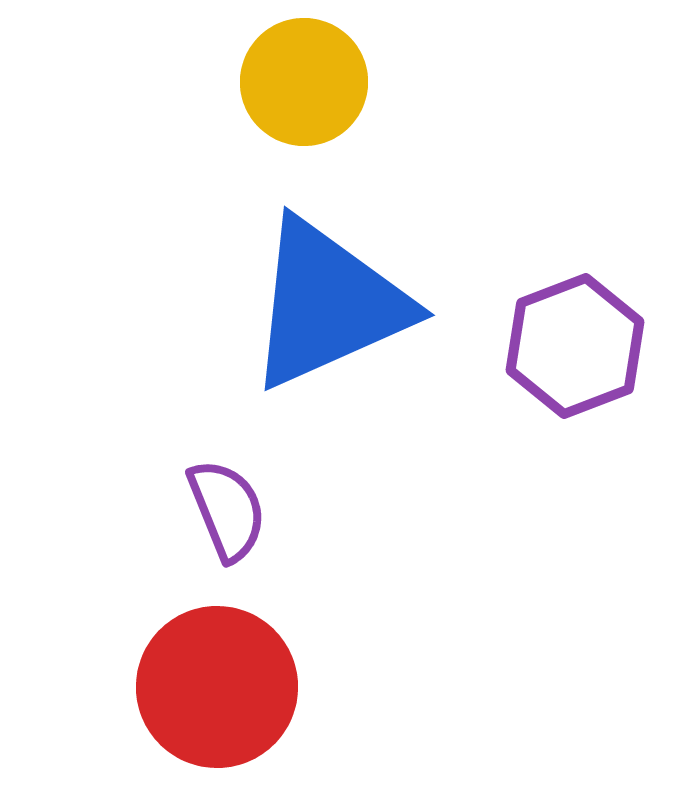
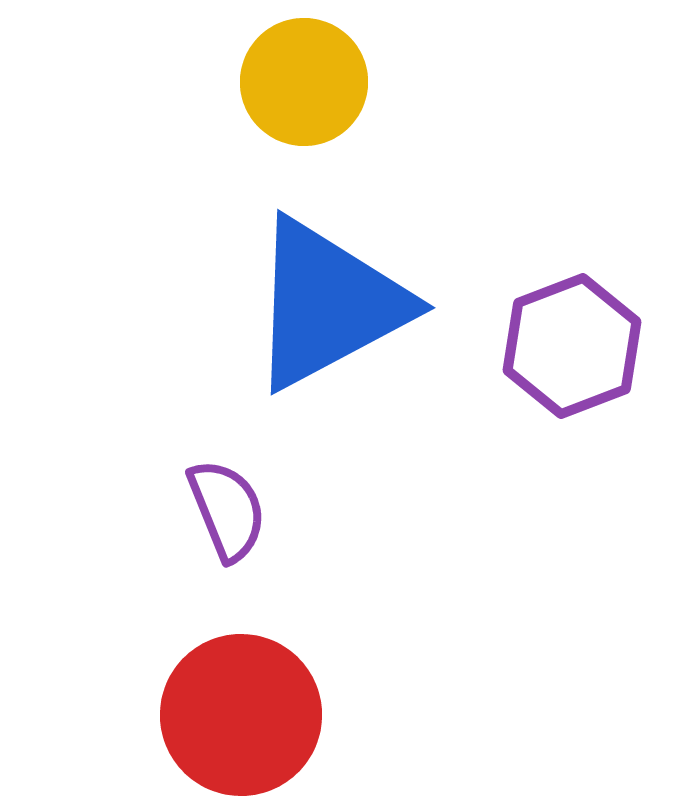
blue triangle: rotated 4 degrees counterclockwise
purple hexagon: moved 3 px left
red circle: moved 24 px right, 28 px down
